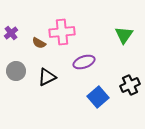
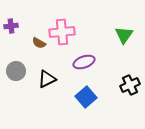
purple cross: moved 7 px up; rotated 32 degrees clockwise
black triangle: moved 2 px down
blue square: moved 12 px left
